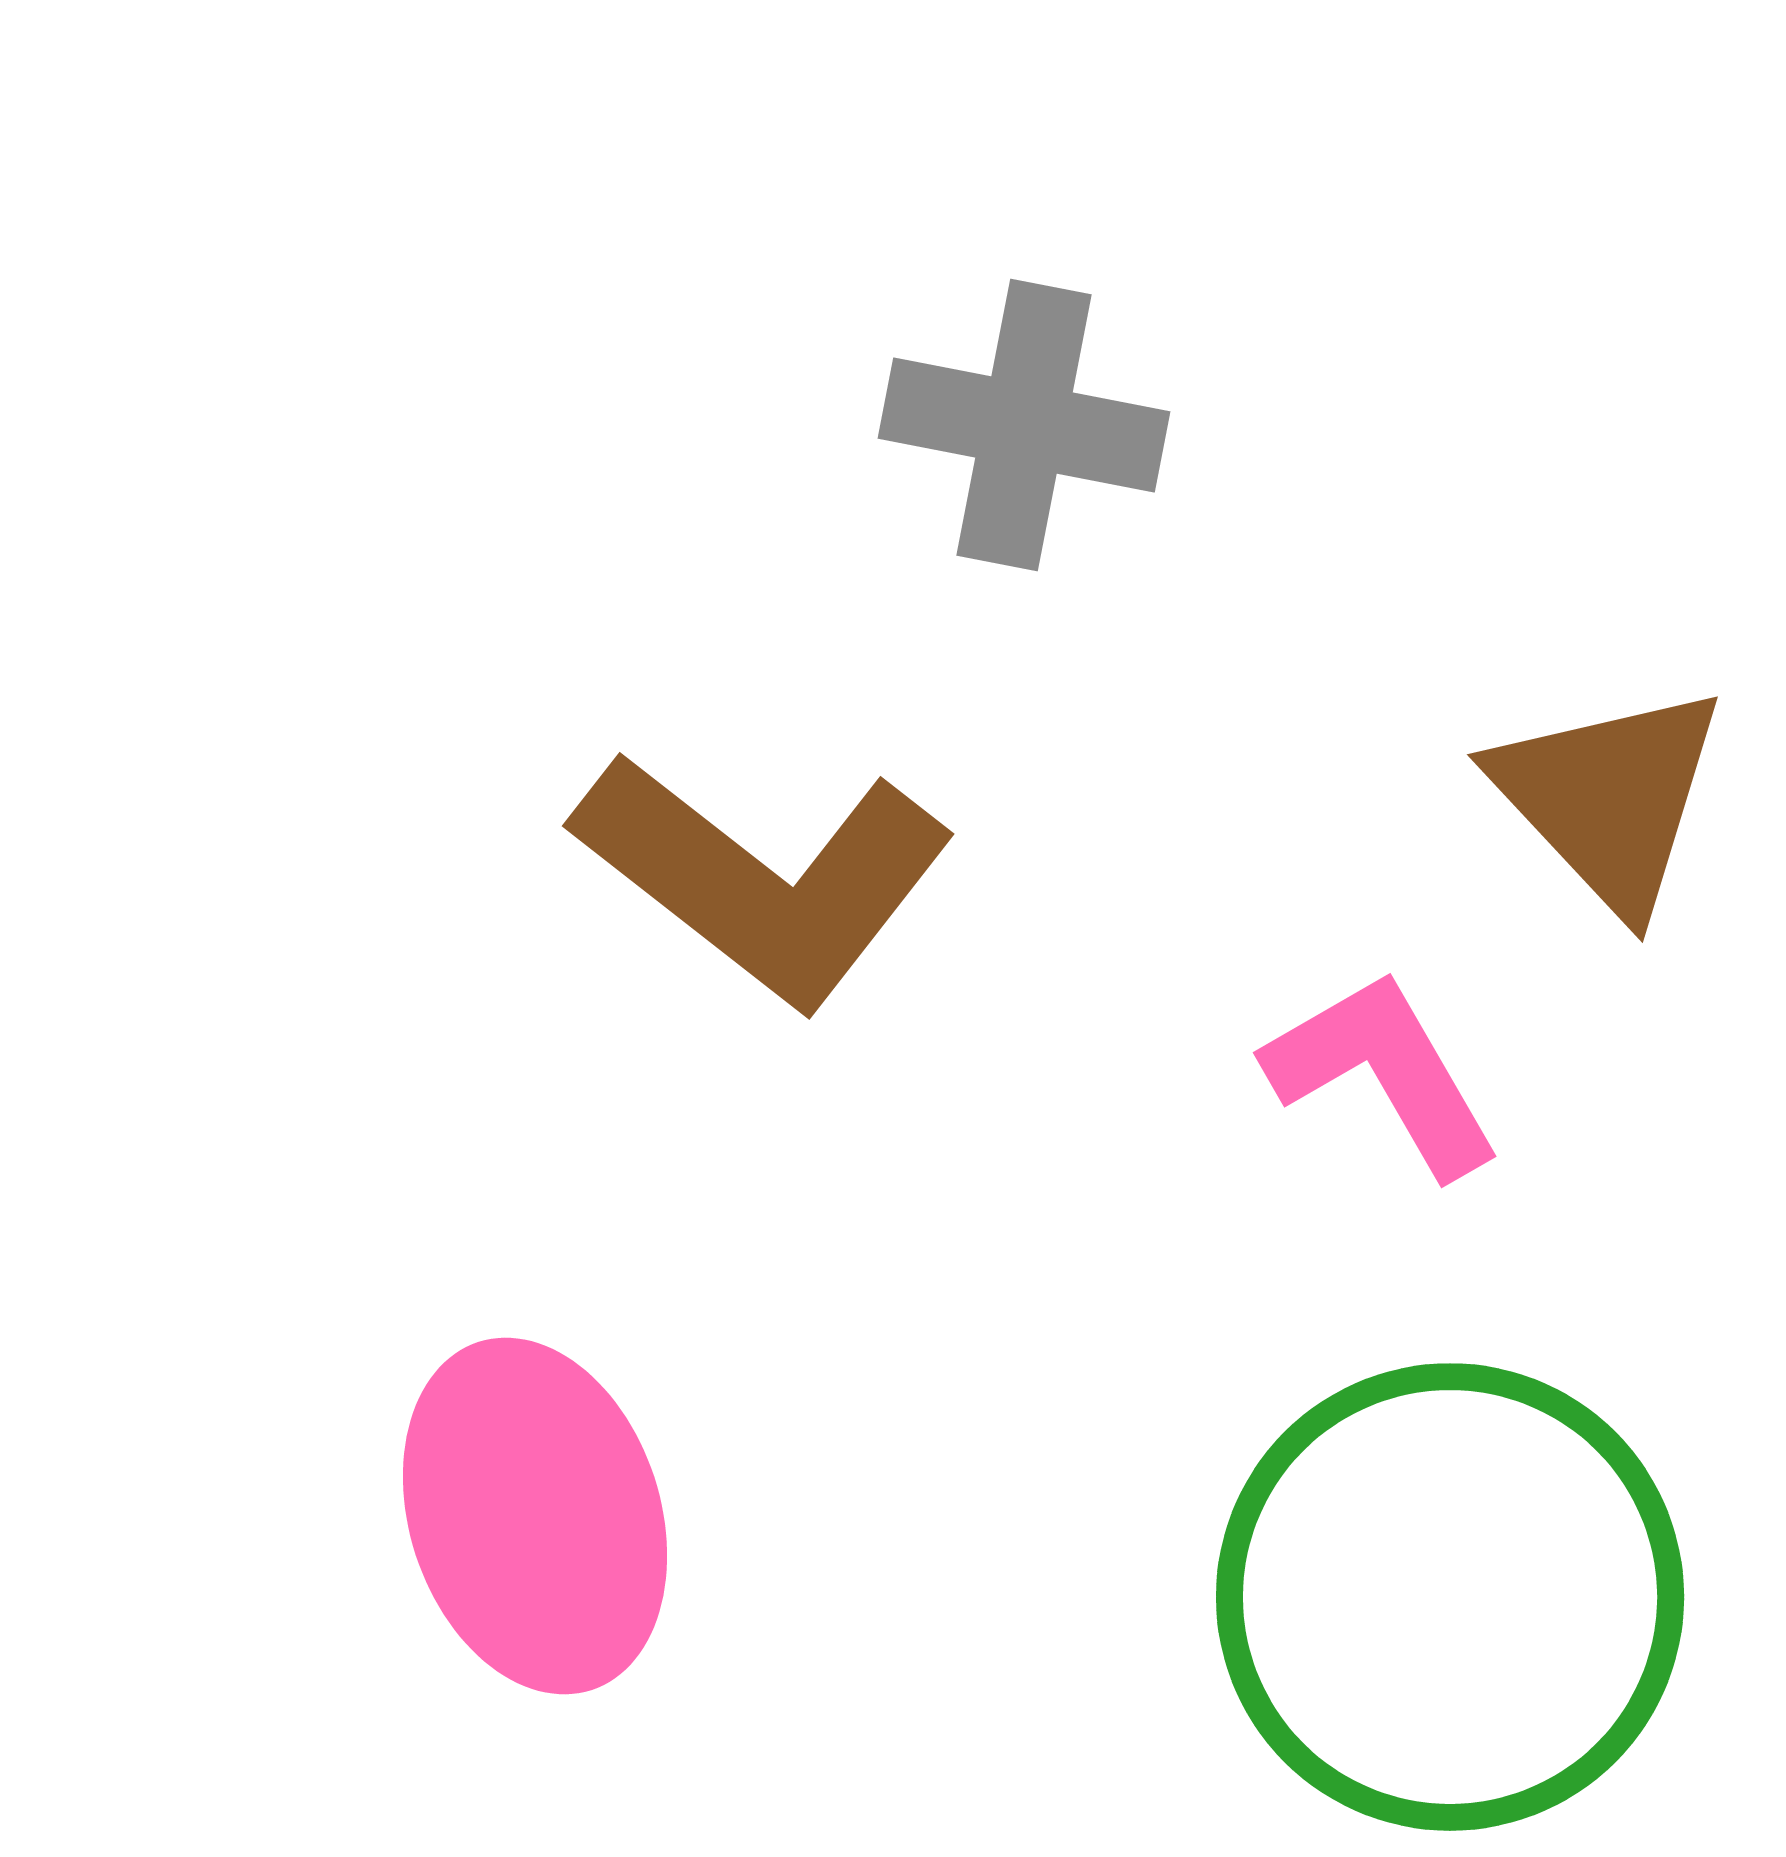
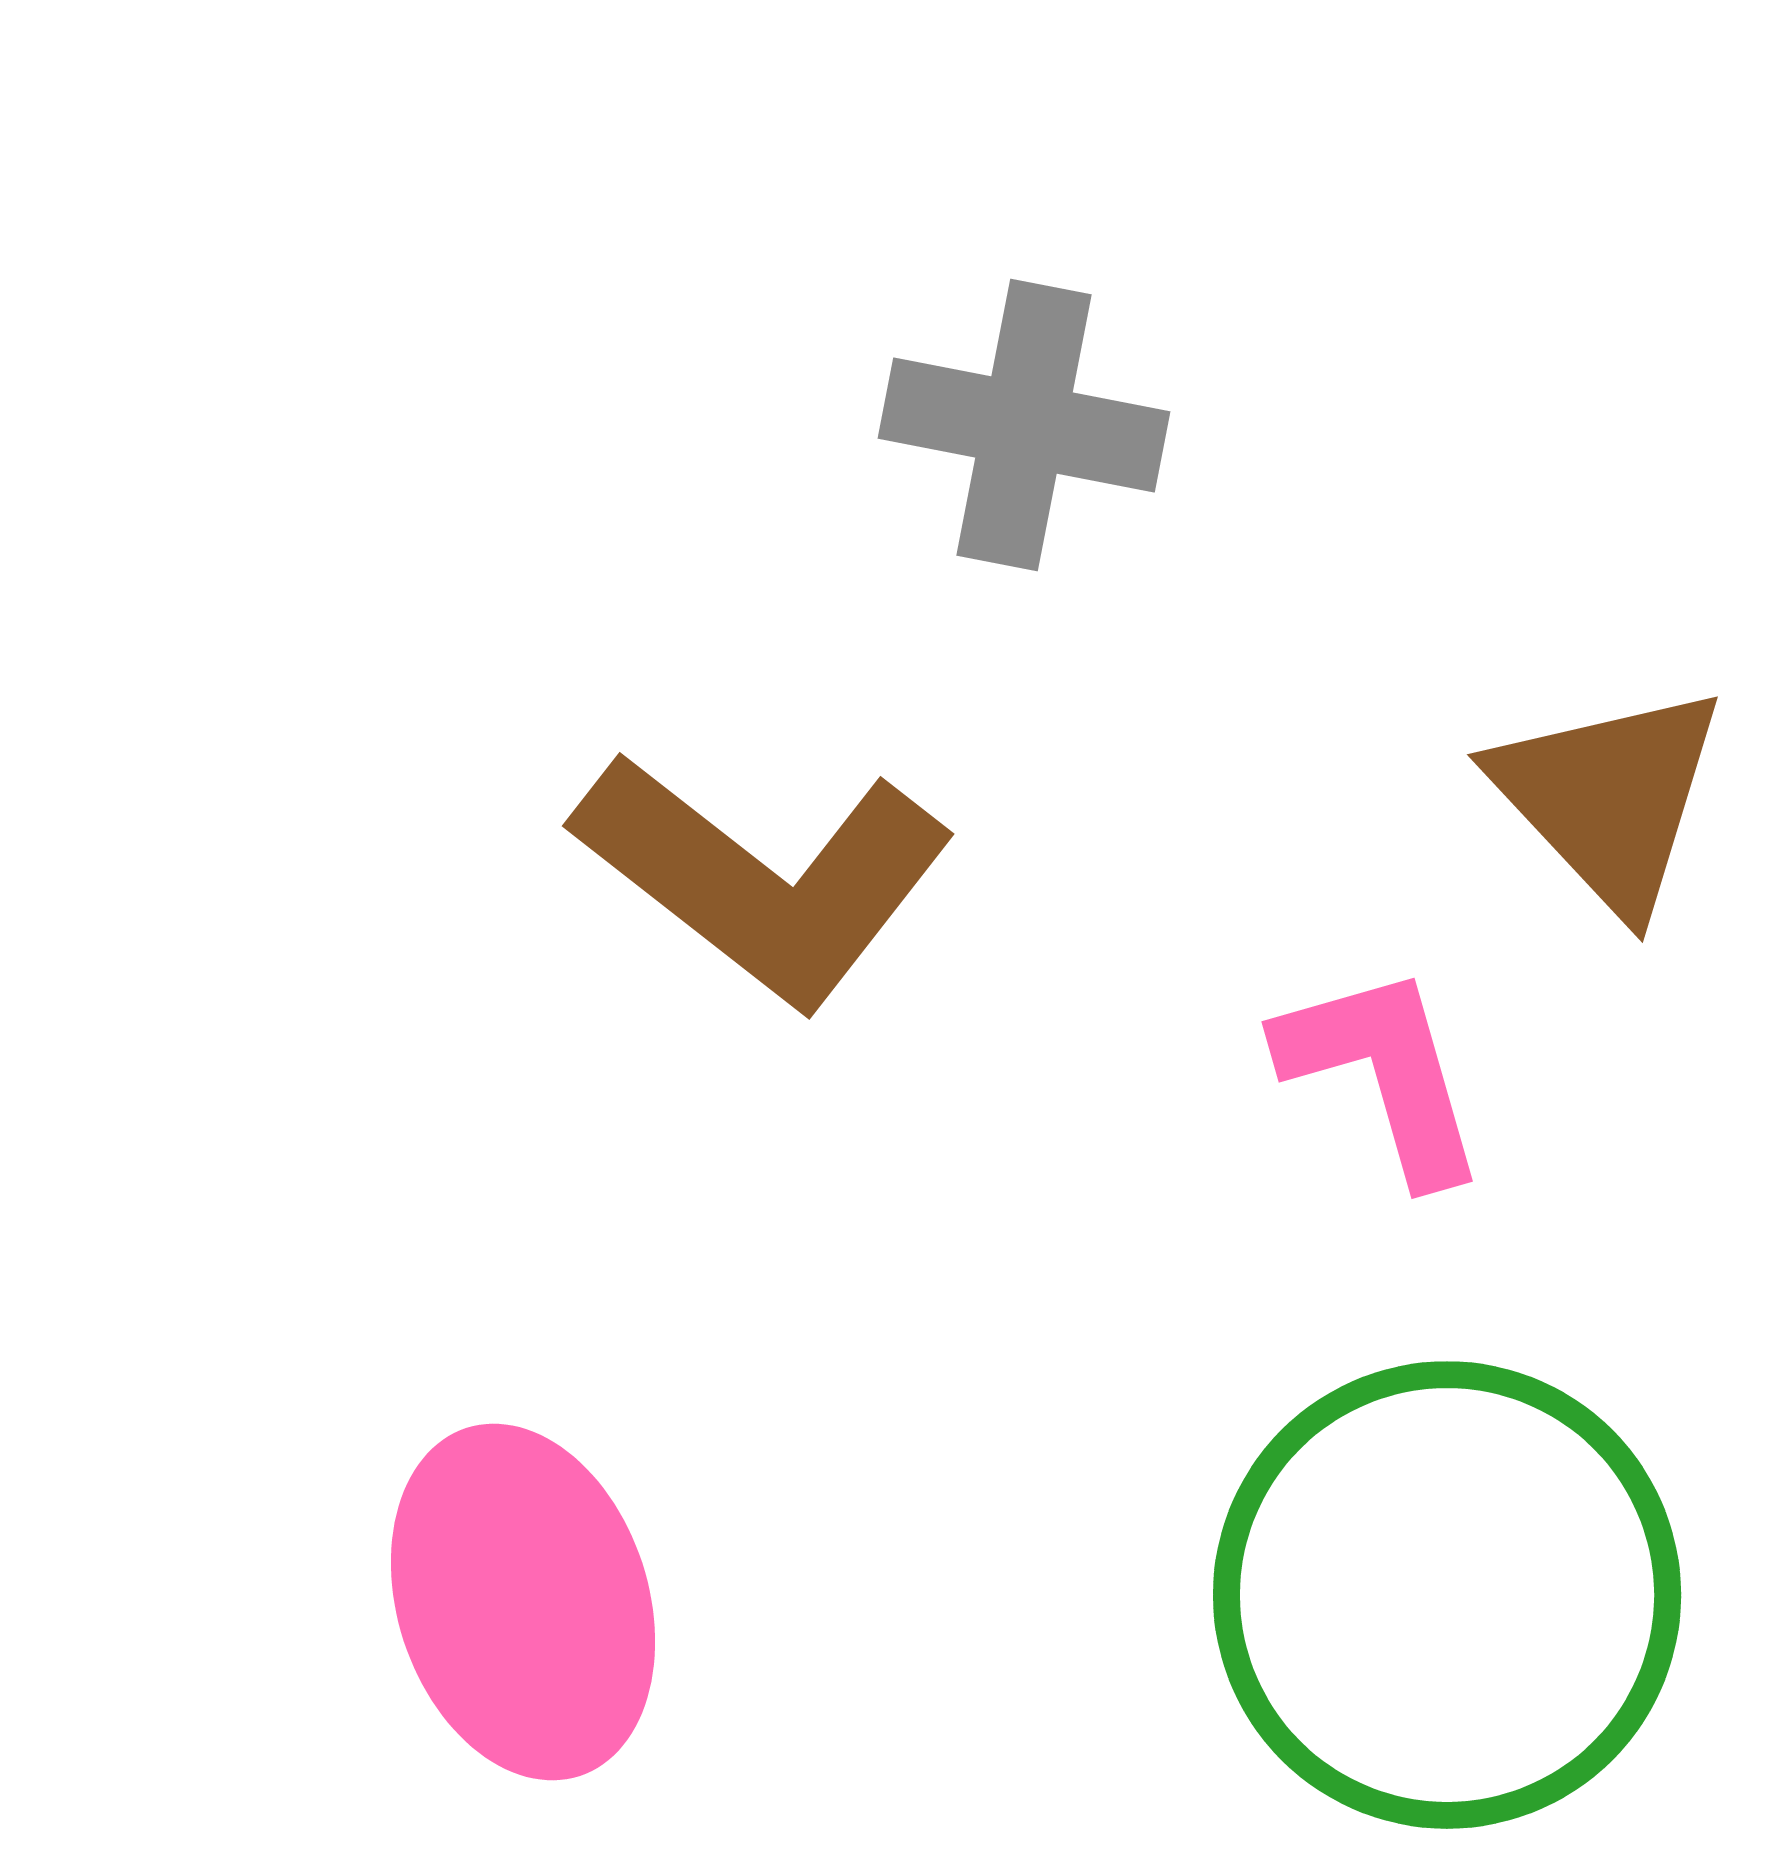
pink L-shape: rotated 14 degrees clockwise
pink ellipse: moved 12 px left, 86 px down
green circle: moved 3 px left, 2 px up
